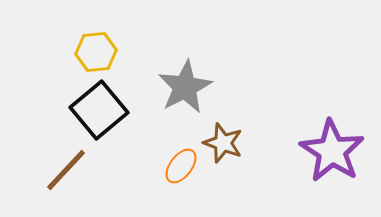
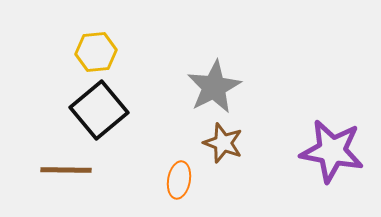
gray star: moved 29 px right
purple star: rotated 22 degrees counterclockwise
orange ellipse: moved 2 px left, 14 px down; rotated 27 degrees counterclockwise
brown line: rotated 48 degrees clockwise
